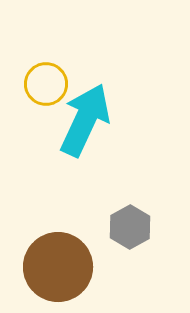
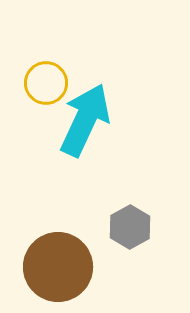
yellow circle: moved 1 px up
